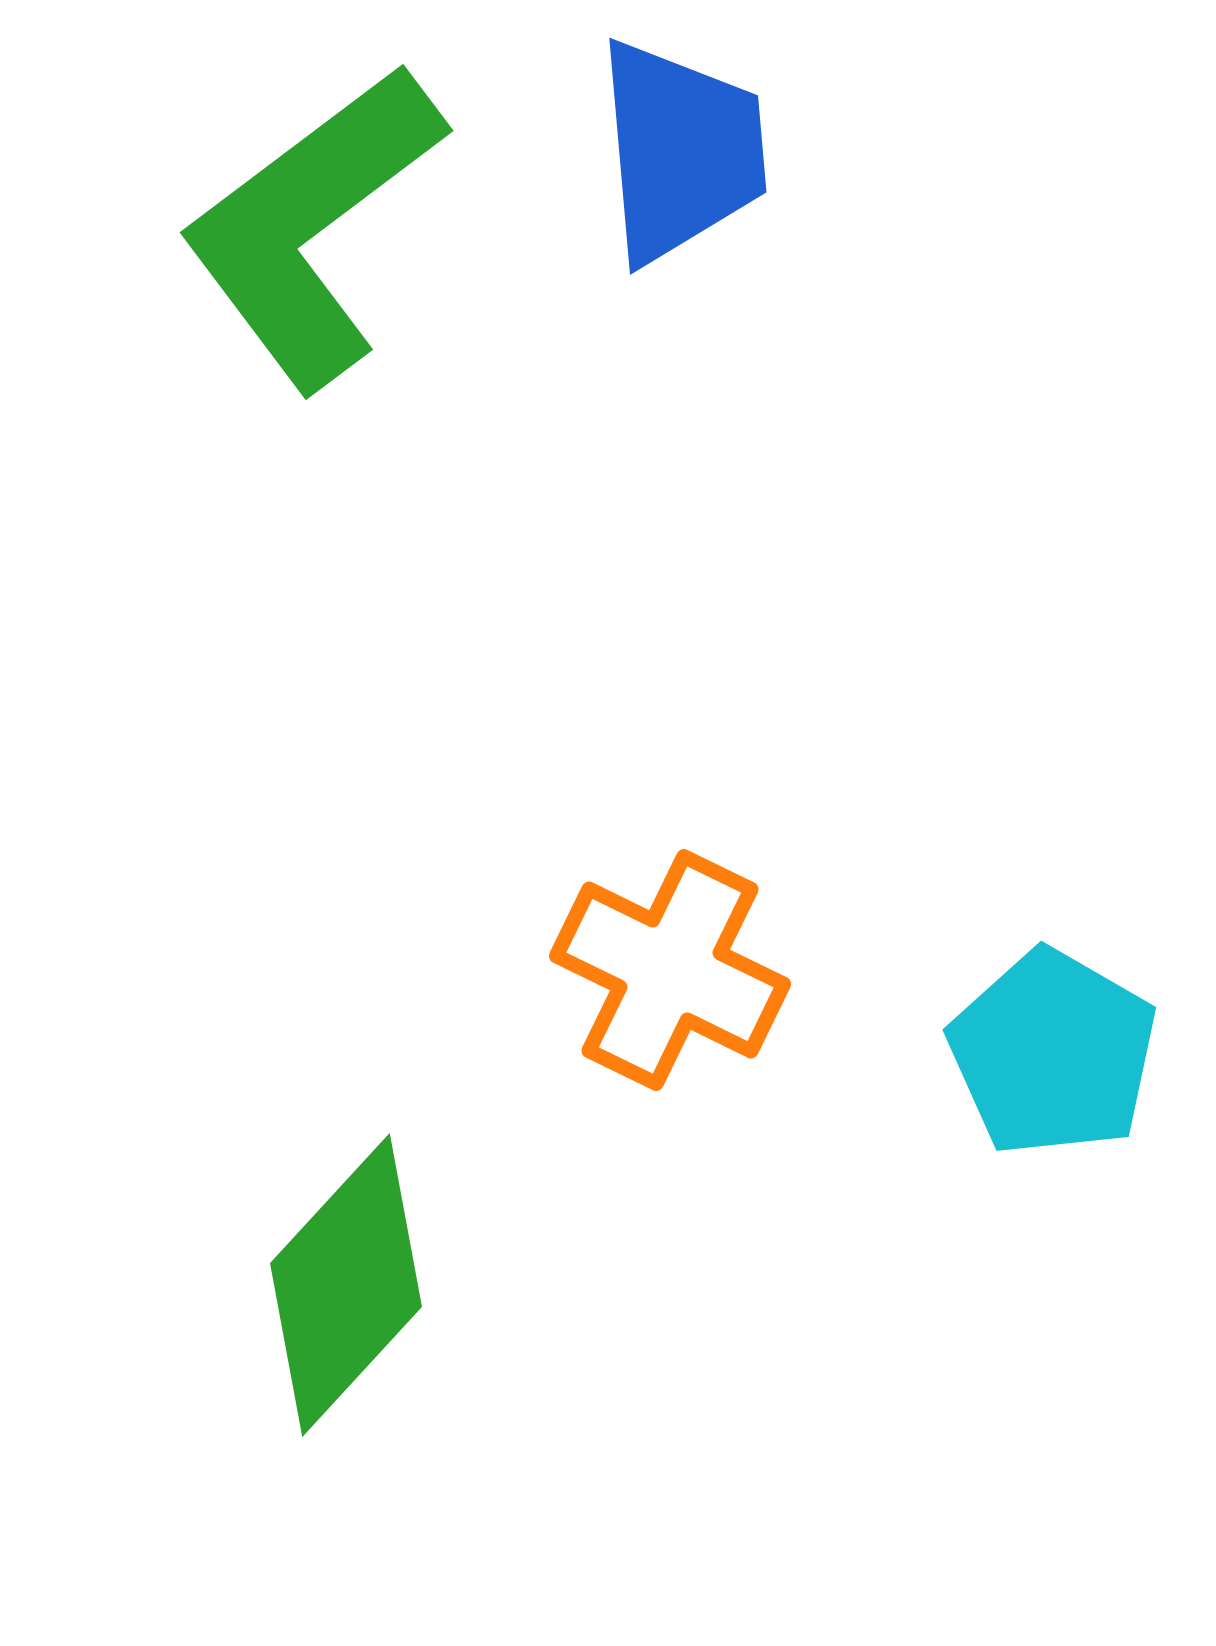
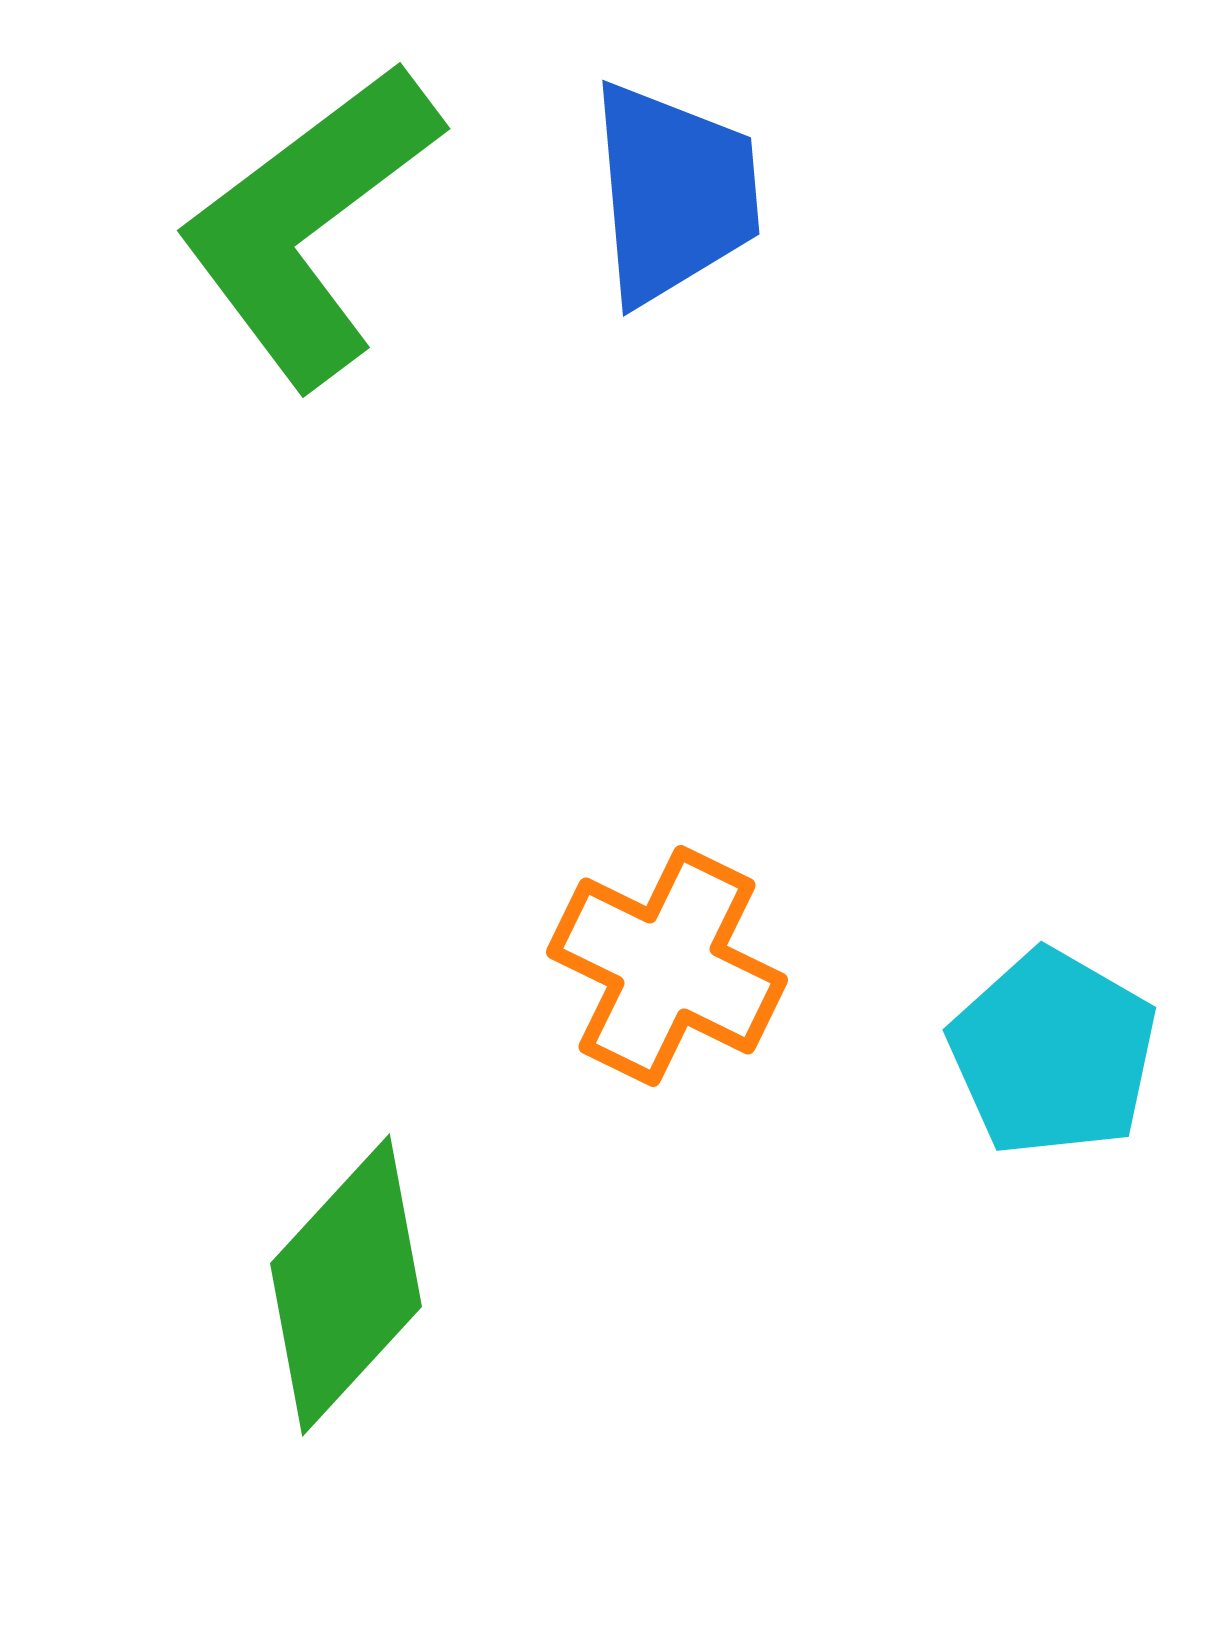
blue trapezoid: moved 7 px left, 42 px down
green L-shape: moved 3 px left, 2 px up
orange cross: moved 3 px left, 4 px up
